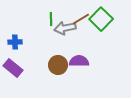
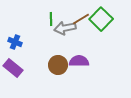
blue cross: rotated 24 degrees clockwise
